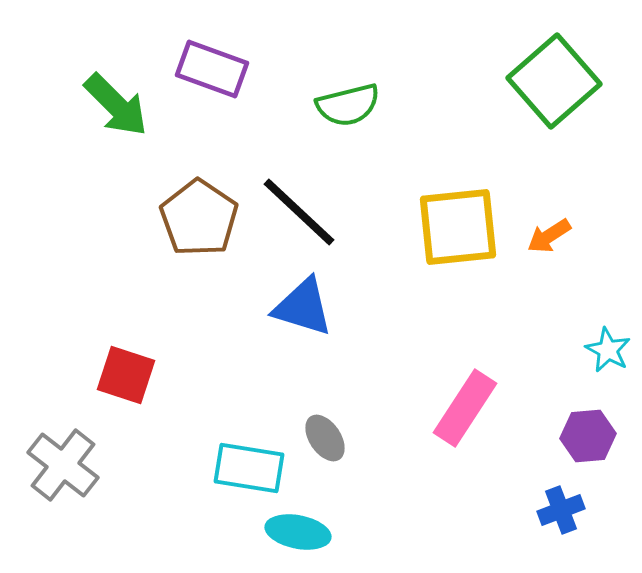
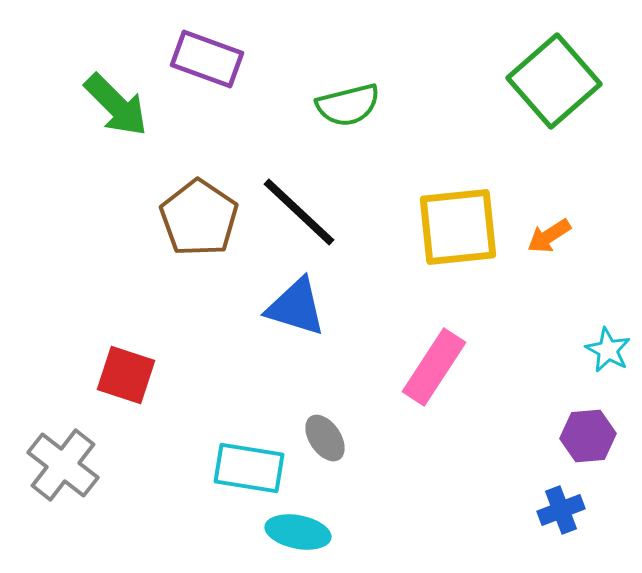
purple rectangle: moved 5 px left, 10 px up
blue triangle: moved 7 px left
pink rectangle: moved 31 px left, 41 px up
